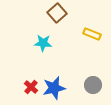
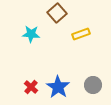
yellow rectangle: moved 11 px left; rotated 42 degrees counterclockwise
cyan star: moved 12 px left, 9 px up
blue star: moved 4 px right, 1 px up; rotated 25 degrees counterclockwise
